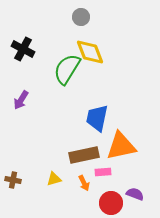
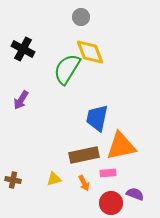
pink rectangle: moved 5 px right, 1 px down
